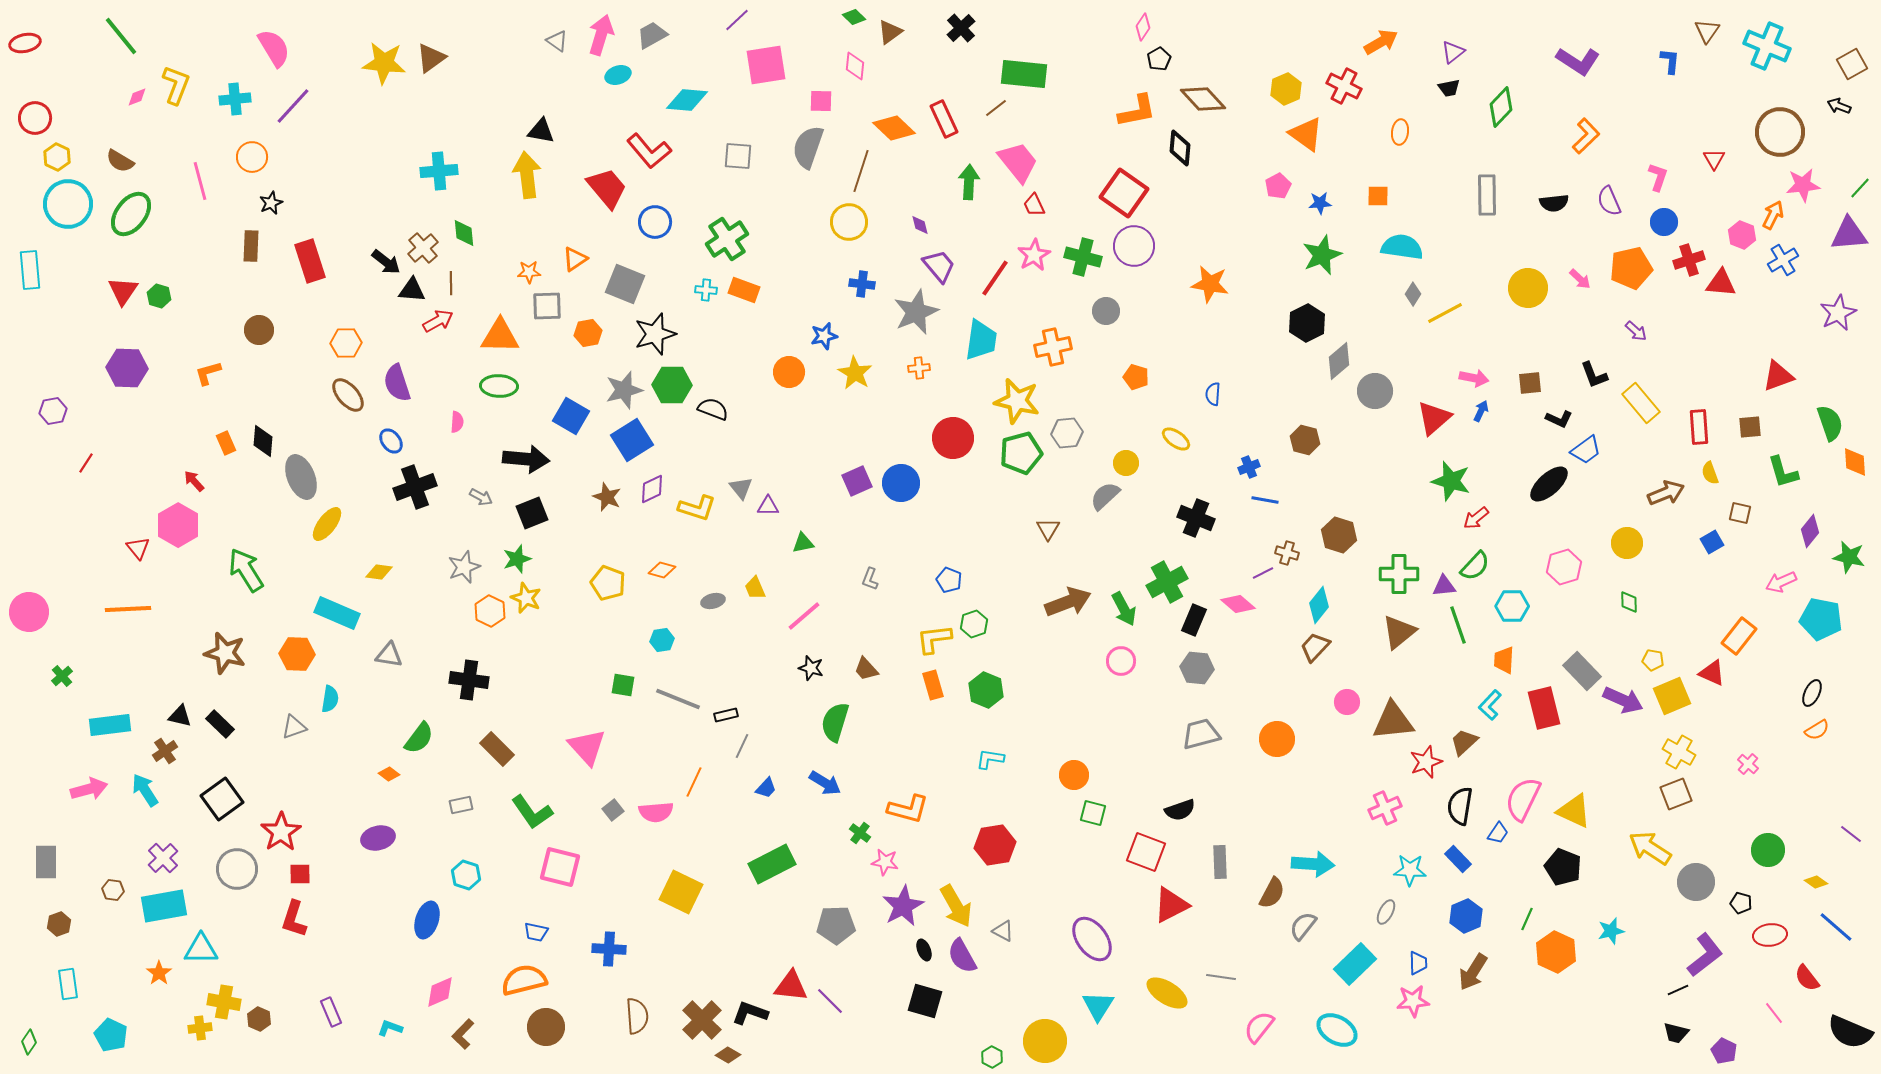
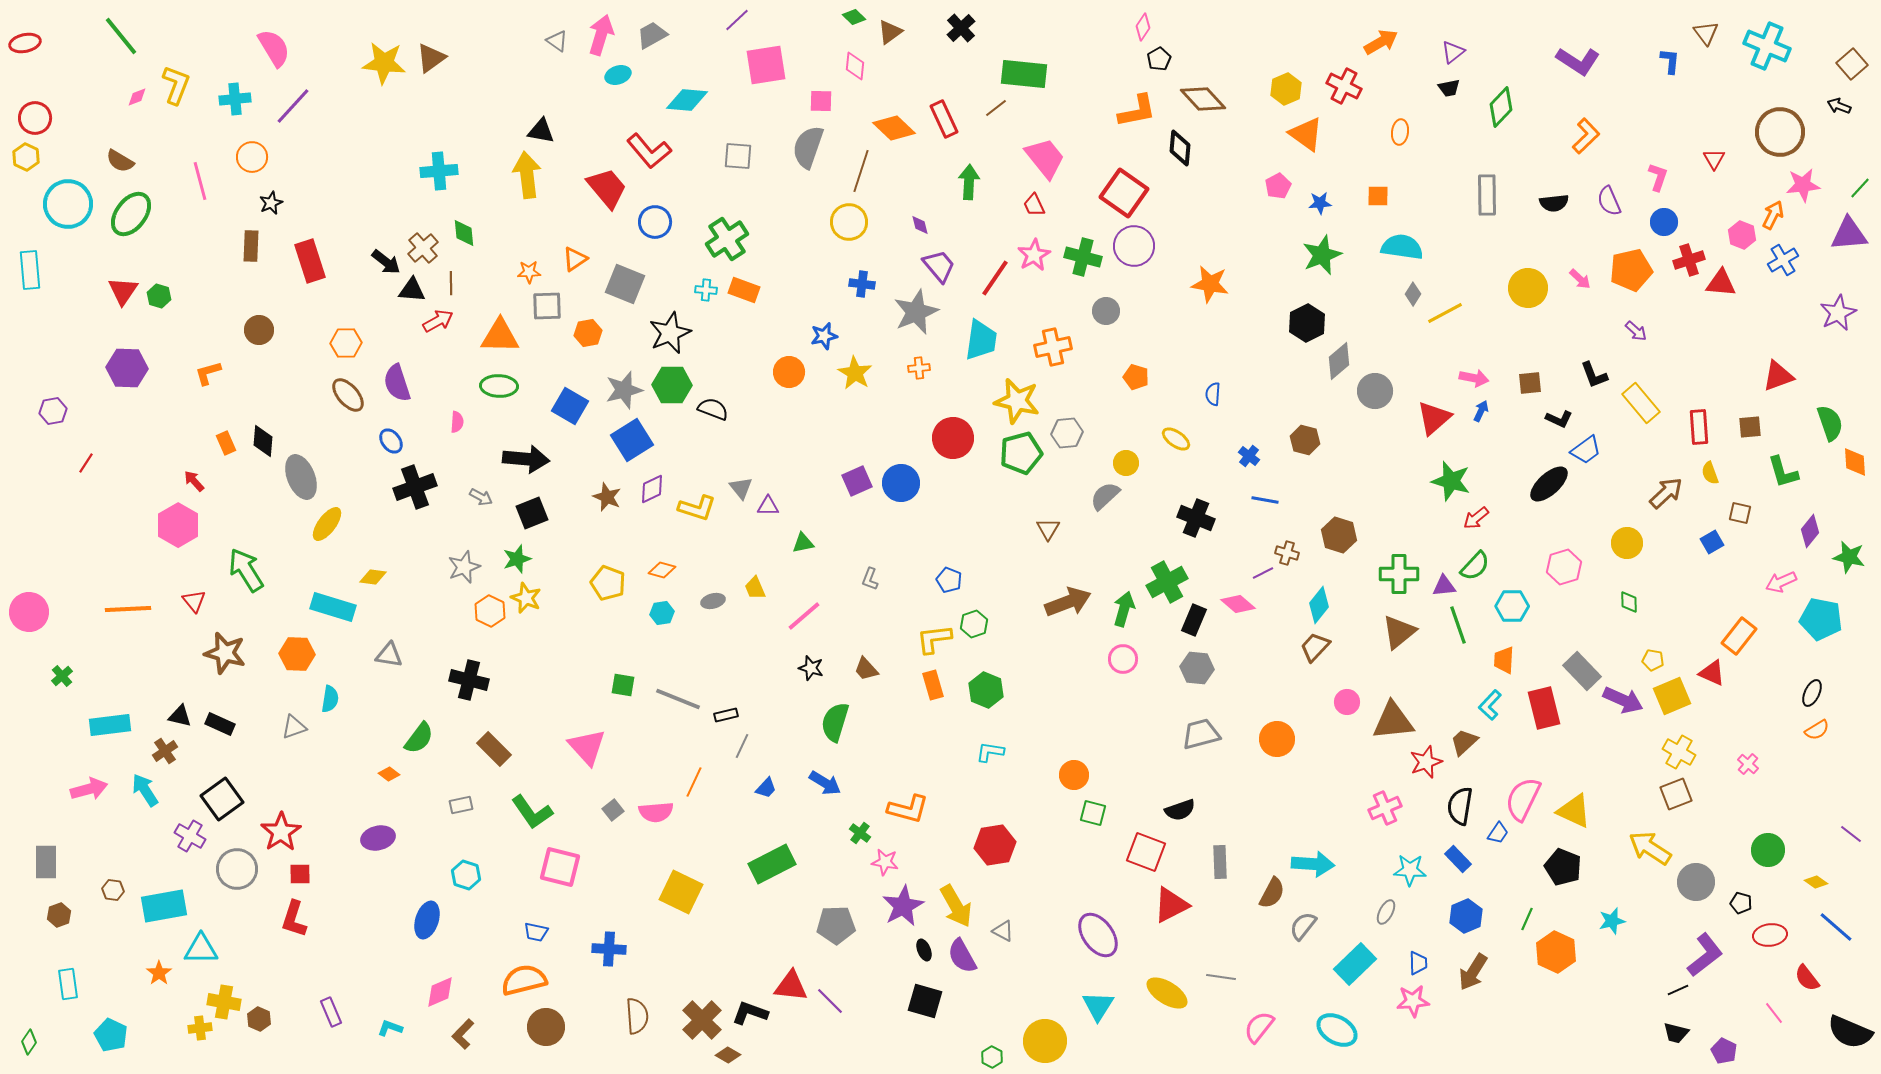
brown triangle at (1707, 31): moved 1 px left, 2 px down; rotated 12 degrees counterclockwise
brown square at (1852, 64): rotated 12 degrees counterclockwise
yellow hexagon at (57, 157): moved 31 px left
pink trapezoid at (1018, 162): moved 27 px right, 4 px up
orange pentagon at (1631, 268): moved 2 px down
black star at (655, 334): moved 15 px right, 1 px up; rotated 6 degrees counterclockwise
blue square at (571, 416): moved 1 px left, 10 px up
blue cross at (1249, 467): moved 11 px up; rotated 30 degrees counterclockwise
brown arrow at (1666, 493): rotated 21 degrees counterclockwise
red triangle at (138, 548): moved 56 px right, 53 px down
yellow diamond at (379, 572): moved 6 px left, 5 px down
green arrow at (1124, 609): rotated 136 degrees counterclockwise
cyan rectangle at (337, 613): moved 4 px left, 6 px up; rotated 6 degrees counterclockwise
cyan hexagon at (662, 640): moved 27 px up
pink circle at (1121, 661): moved 2 px right, 2 px up
black cross at (469, 680): rotated 6 degrees clockwise
black rectangle at (220, 724): rotated 20 degrees counterclockwise
brown rectangle at (497, 749): moved 3 px left
cyan L-shape at (990, 759): moved 7 px up
purple cross at (163, 858): moved 27 px right, 22 px up; rotated 16 degrees counterclockwise
brown hexagon at (59, 924): moved 9 px up
cyan star at (1611, 931): moved 1 px right, 10 px up
purple ellipse at (1092, 939): moved 6 px right, 4 px up
